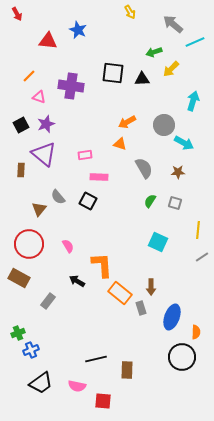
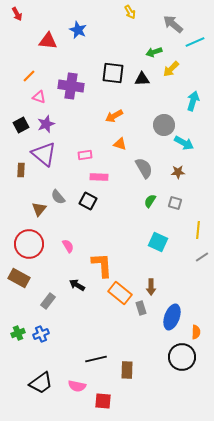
orange arrow at (127, 122): moved 13 px left, 6 px up
black arrow at (77, 281): moved 4 px down
blue cross at (31, 350): moved 10 px right, 16 px up
